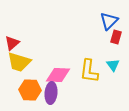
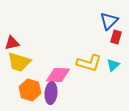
red triangle: rotated 28 degrees clockwise
cyan triangle: rotated 24 degrees clockwise
yellow L-shape: moved 8 px up; rotated 80 degrees counterclockwise
orange hexagon: rotated 15 degrees clockwise
